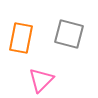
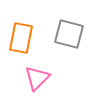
pink triangle: moved 4 px left, 2 px up
